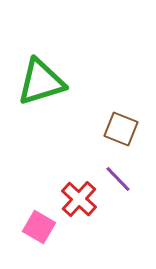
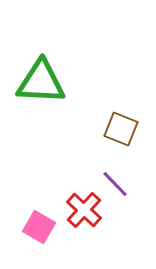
green triangle: rotated 20 degrees clockwise
purple line: moved 3 px left, 5 px down
red cross: moved 5 px right, 11 px down
